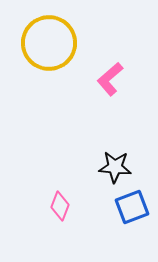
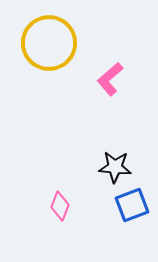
blue square: moved 2 px up
